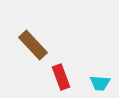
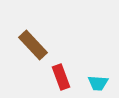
cyan trapezoid: moved 2 px left
